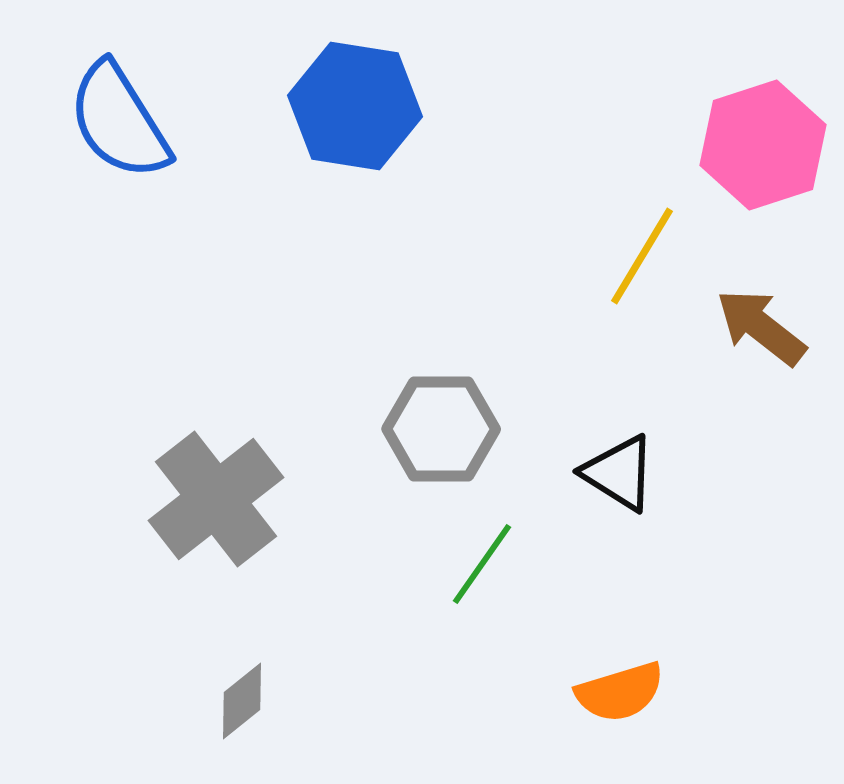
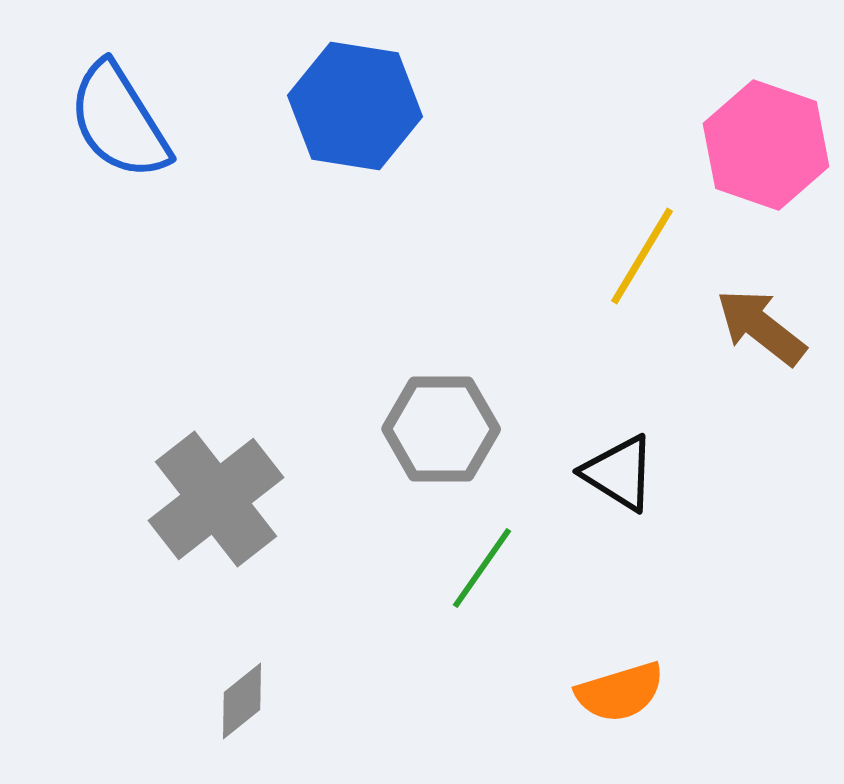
pink hexagon: moved 3 px right; rotated 23 degrees counterclockwise
green line: moved 4 px down
